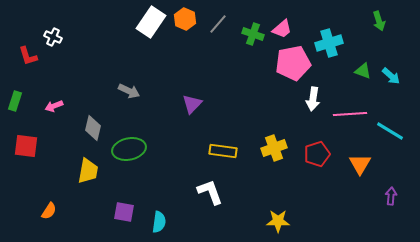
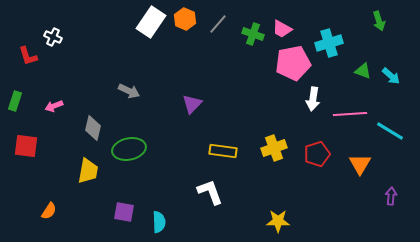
pink trapezoid: rotated 70 degrees clockwise
cyan semicircle: rotated 10 degrees counterclockwise
